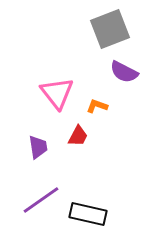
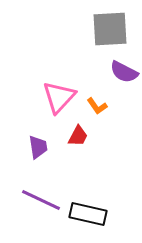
gray square: rotated 18 degrees clockwise
pink triangle: moved 2 px right, 4 px down; rotated 21 degrees clockwise
orange L-shape: rotated 145 degrees counterclockwise
purple line: rotated 60 degrees clockwise
